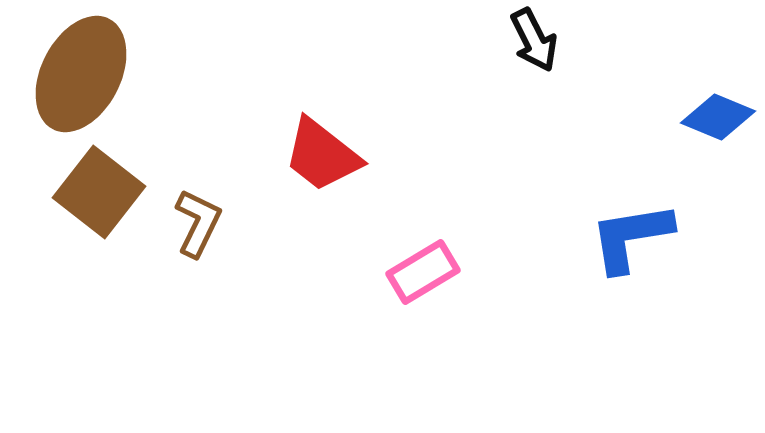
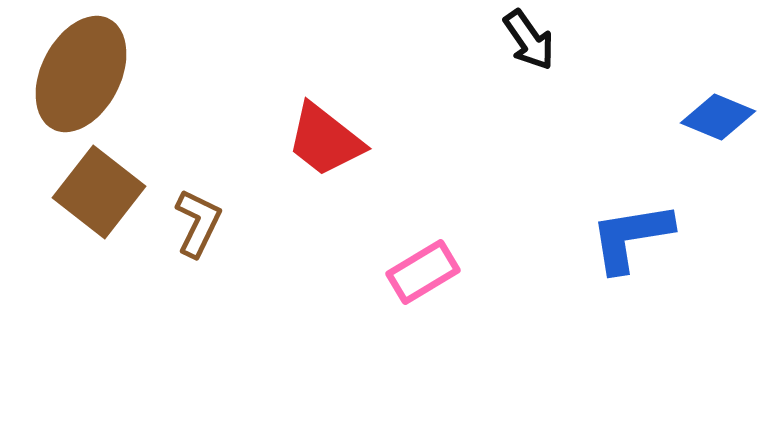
black arrow: moved 5 px left; rotated 8 degrees counterclockwise
red trapezoid: moved 3 px right, 15 px up
